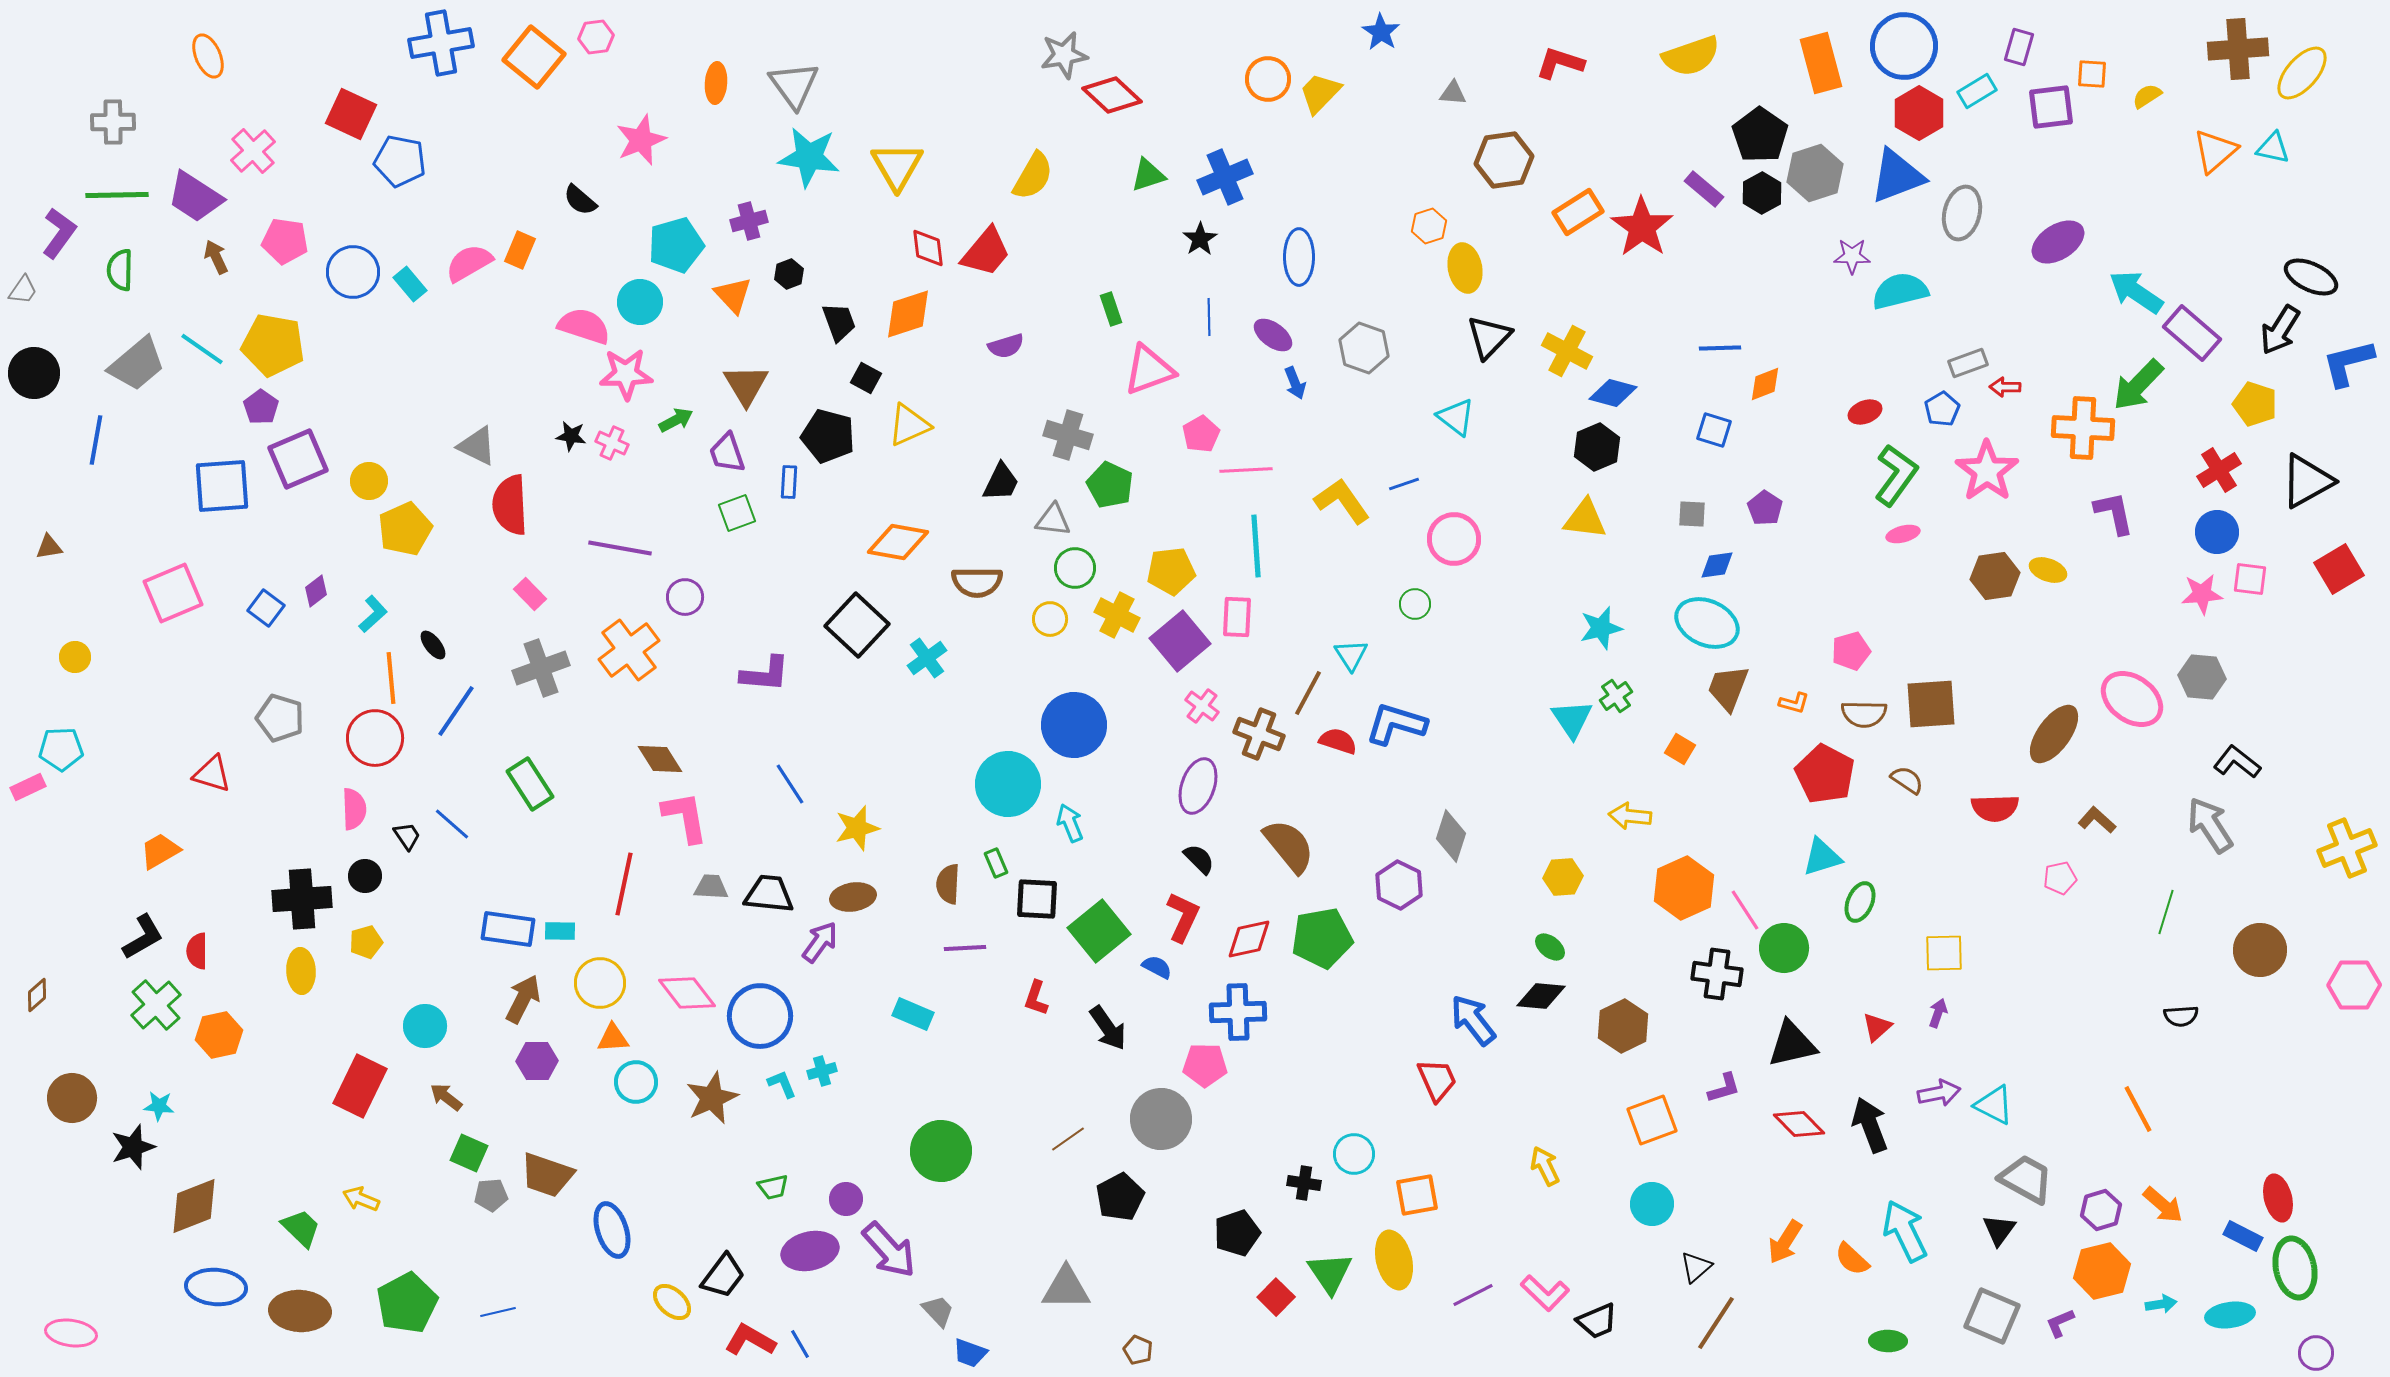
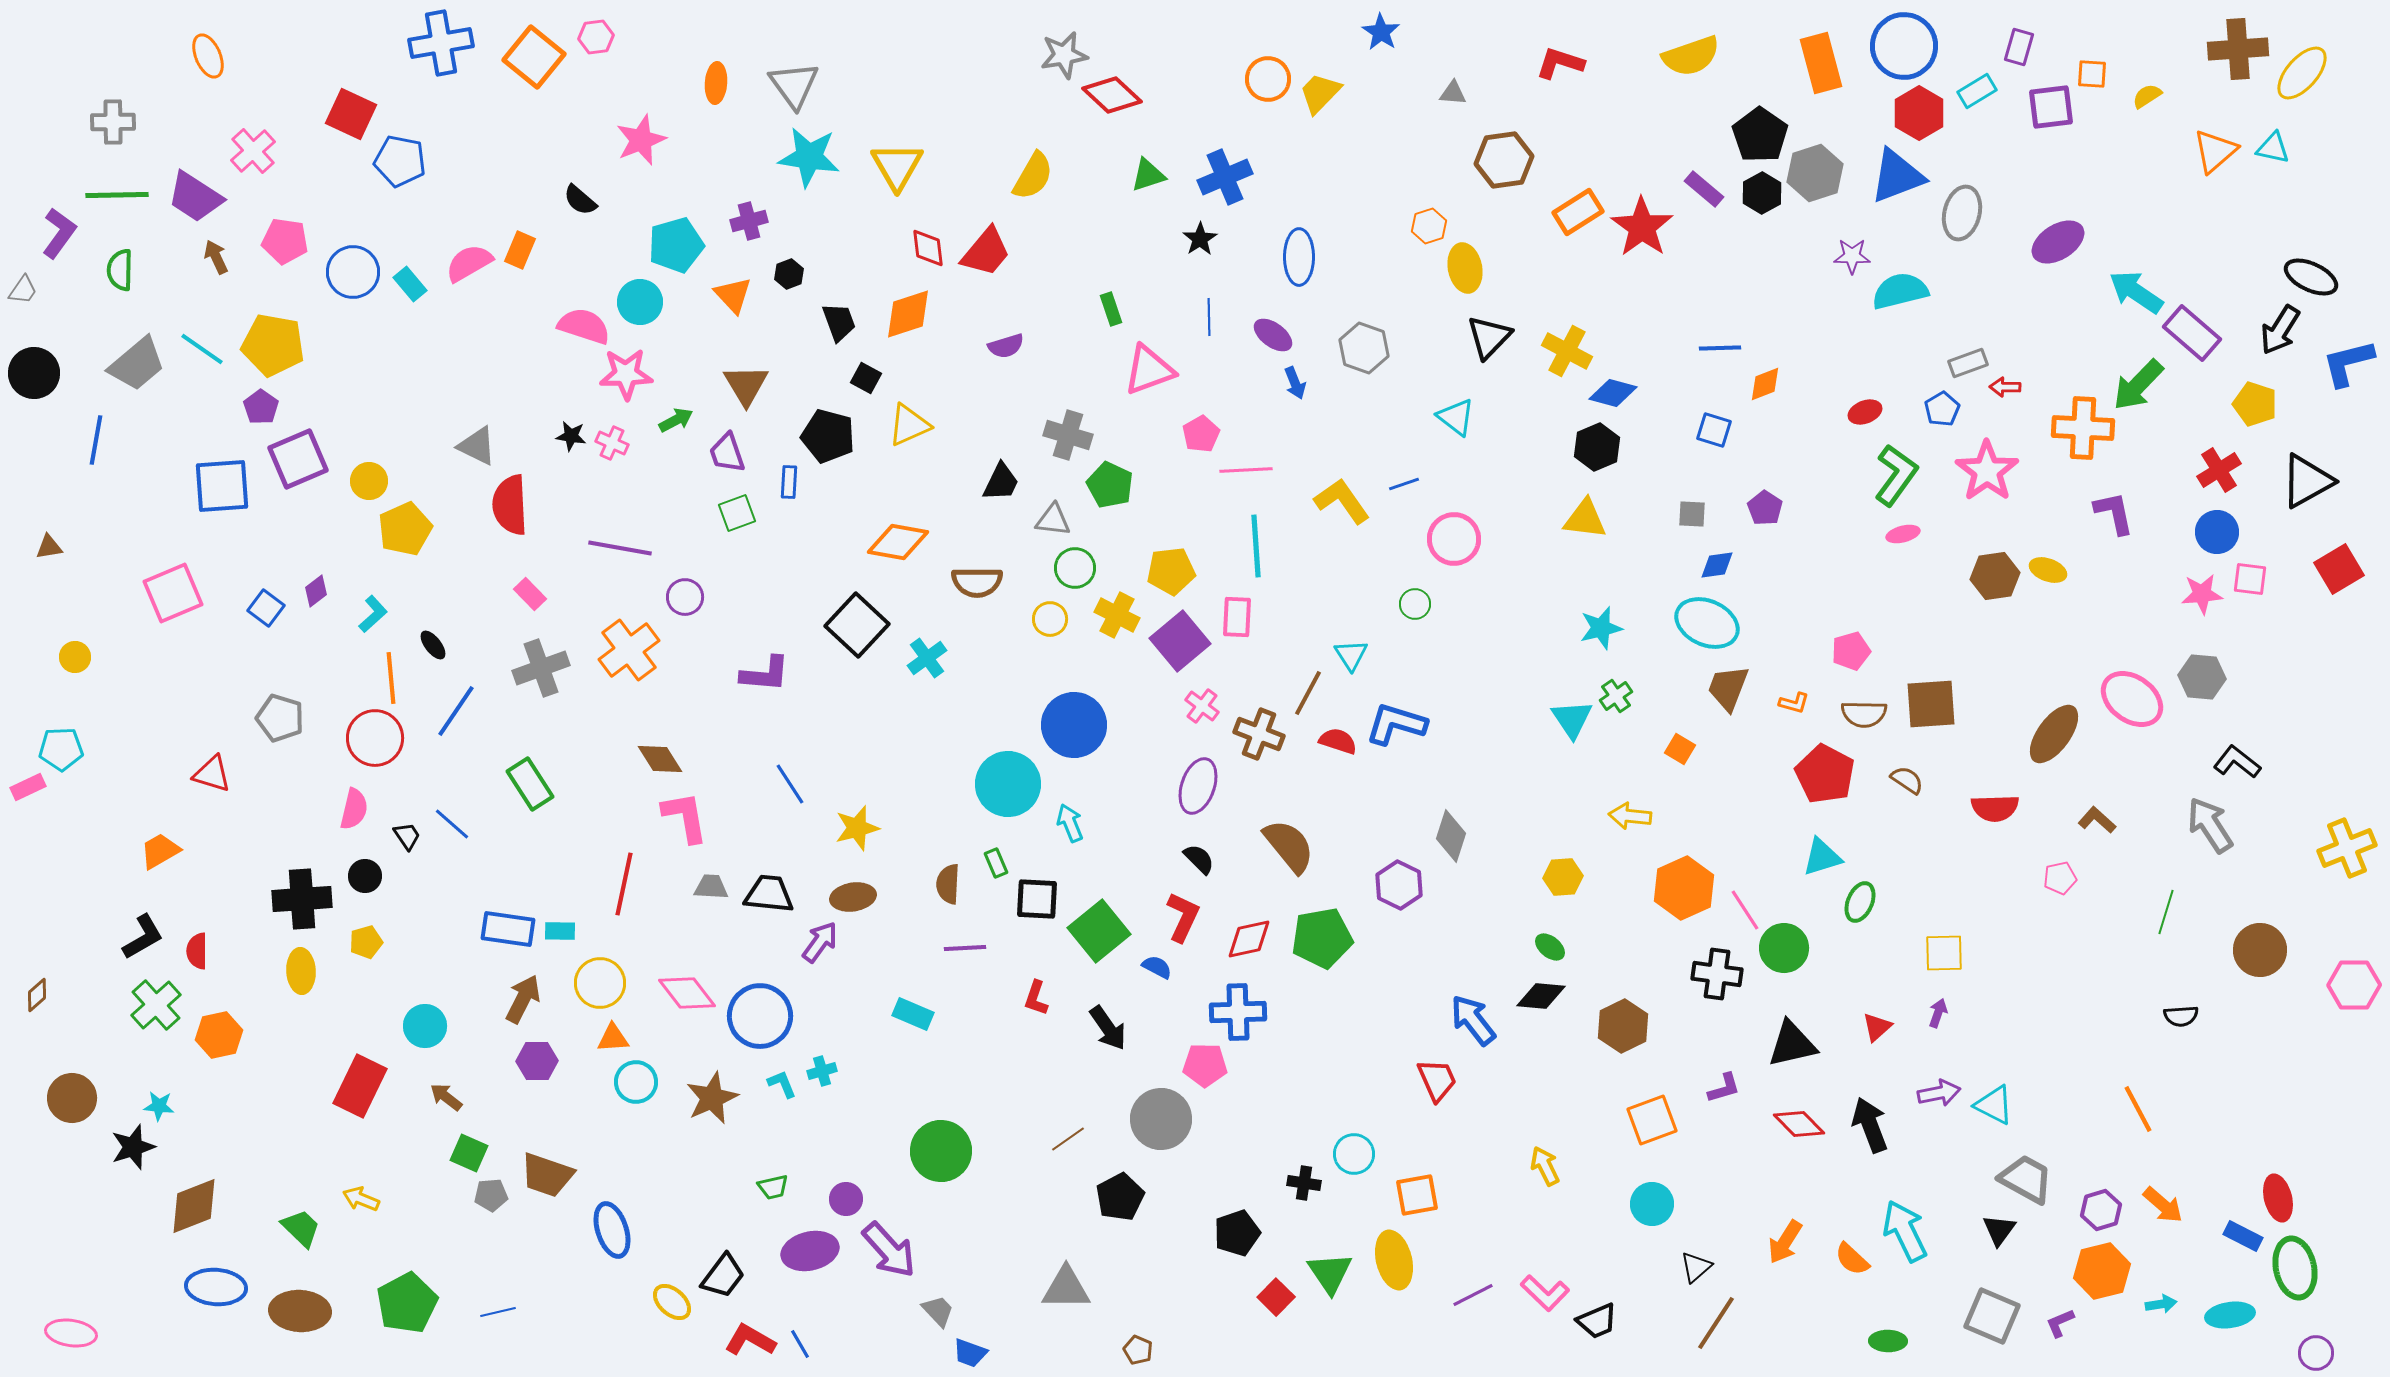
pink semicircle at (354, 809): rotated 15 degrees clockwise
